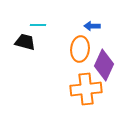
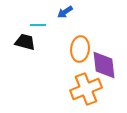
blue arrow: moved 27 px left, 14 px up; rotated 35 degrees counterclockwise
purple diamond: rotated 32 degrees counterclockwise
orange cross: rotated 16 degrees counterclockwise
